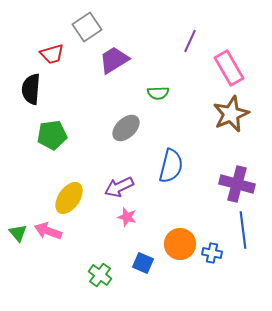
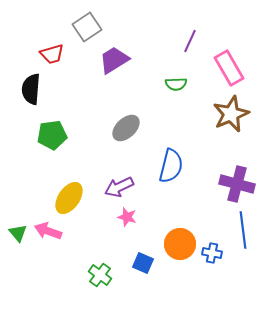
green semicircle: moved 18 px right, 9 px up
